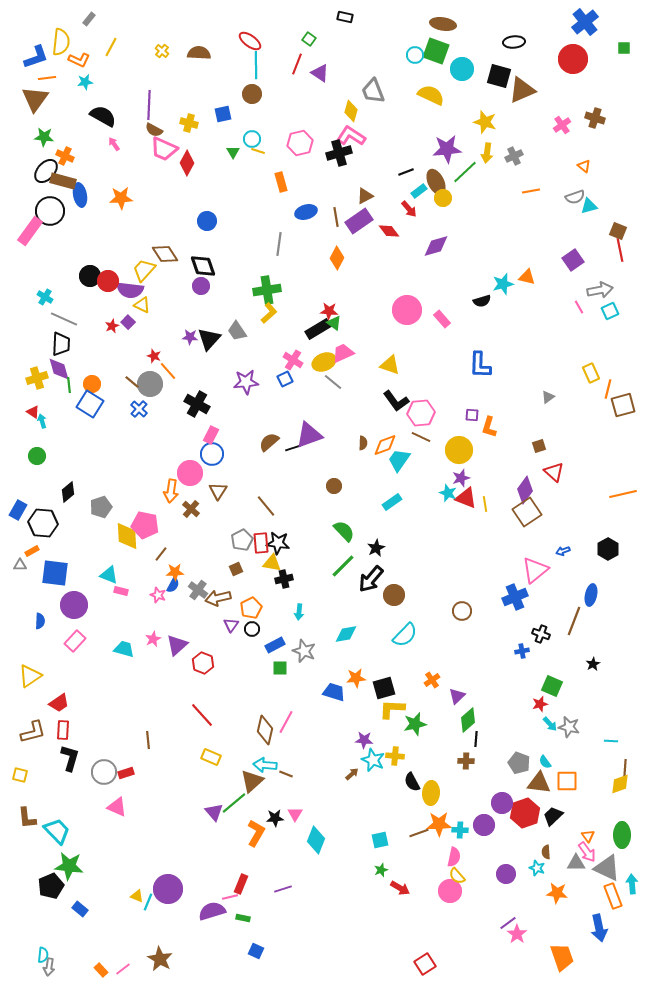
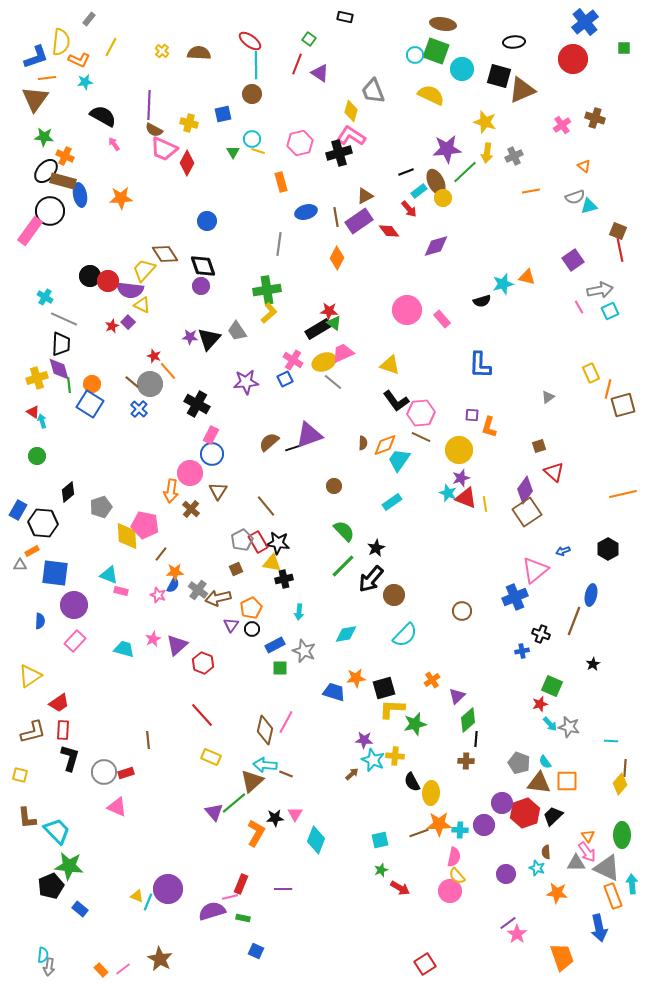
red rectangle at (261, 543): moved 3 px left, 1 px up; rotated 25 degrees counterclockwise
yellow diamond at (620, 784): rotated 30 degrees counterclockwise
purple line at (283, 889): rotated 18 degrees clockwise
